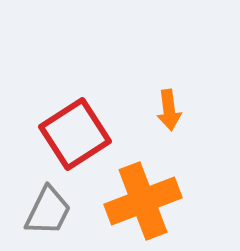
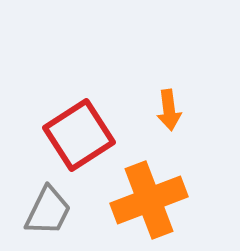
red square: moved 4 px right, 1 px down
orange cross: moved 6 px right, 1 px up
